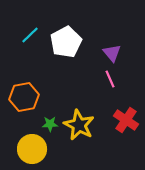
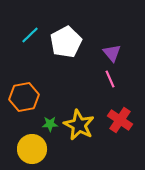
red cross: moved 6 px left
